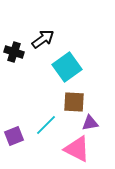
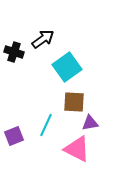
cyan line: rotated 20 degrees counterclockwise
